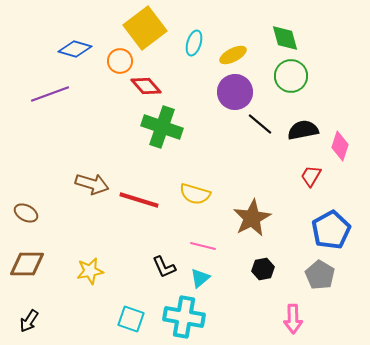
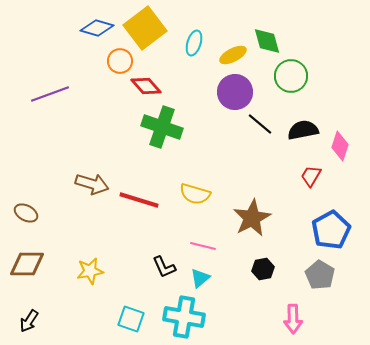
green diamond: moved 18 px left, 3 px down
blue diamond: moved 22 px right, 21 px up
